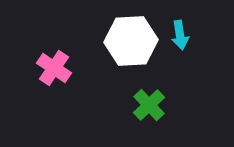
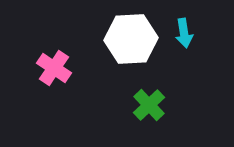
cyan arrow: moved 4 px right, 2 px up
white hexagon: moved 2 px up
